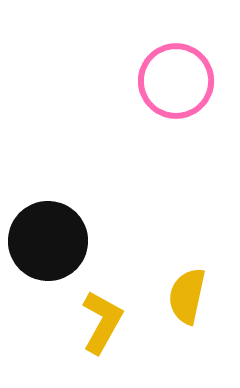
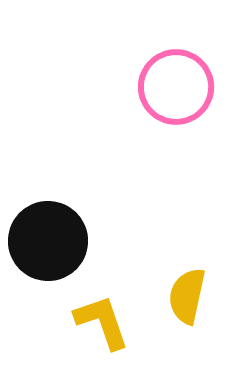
pink circle: moved 6 px down
yellow L-shape: rotated 48 degrees counterclockwise
